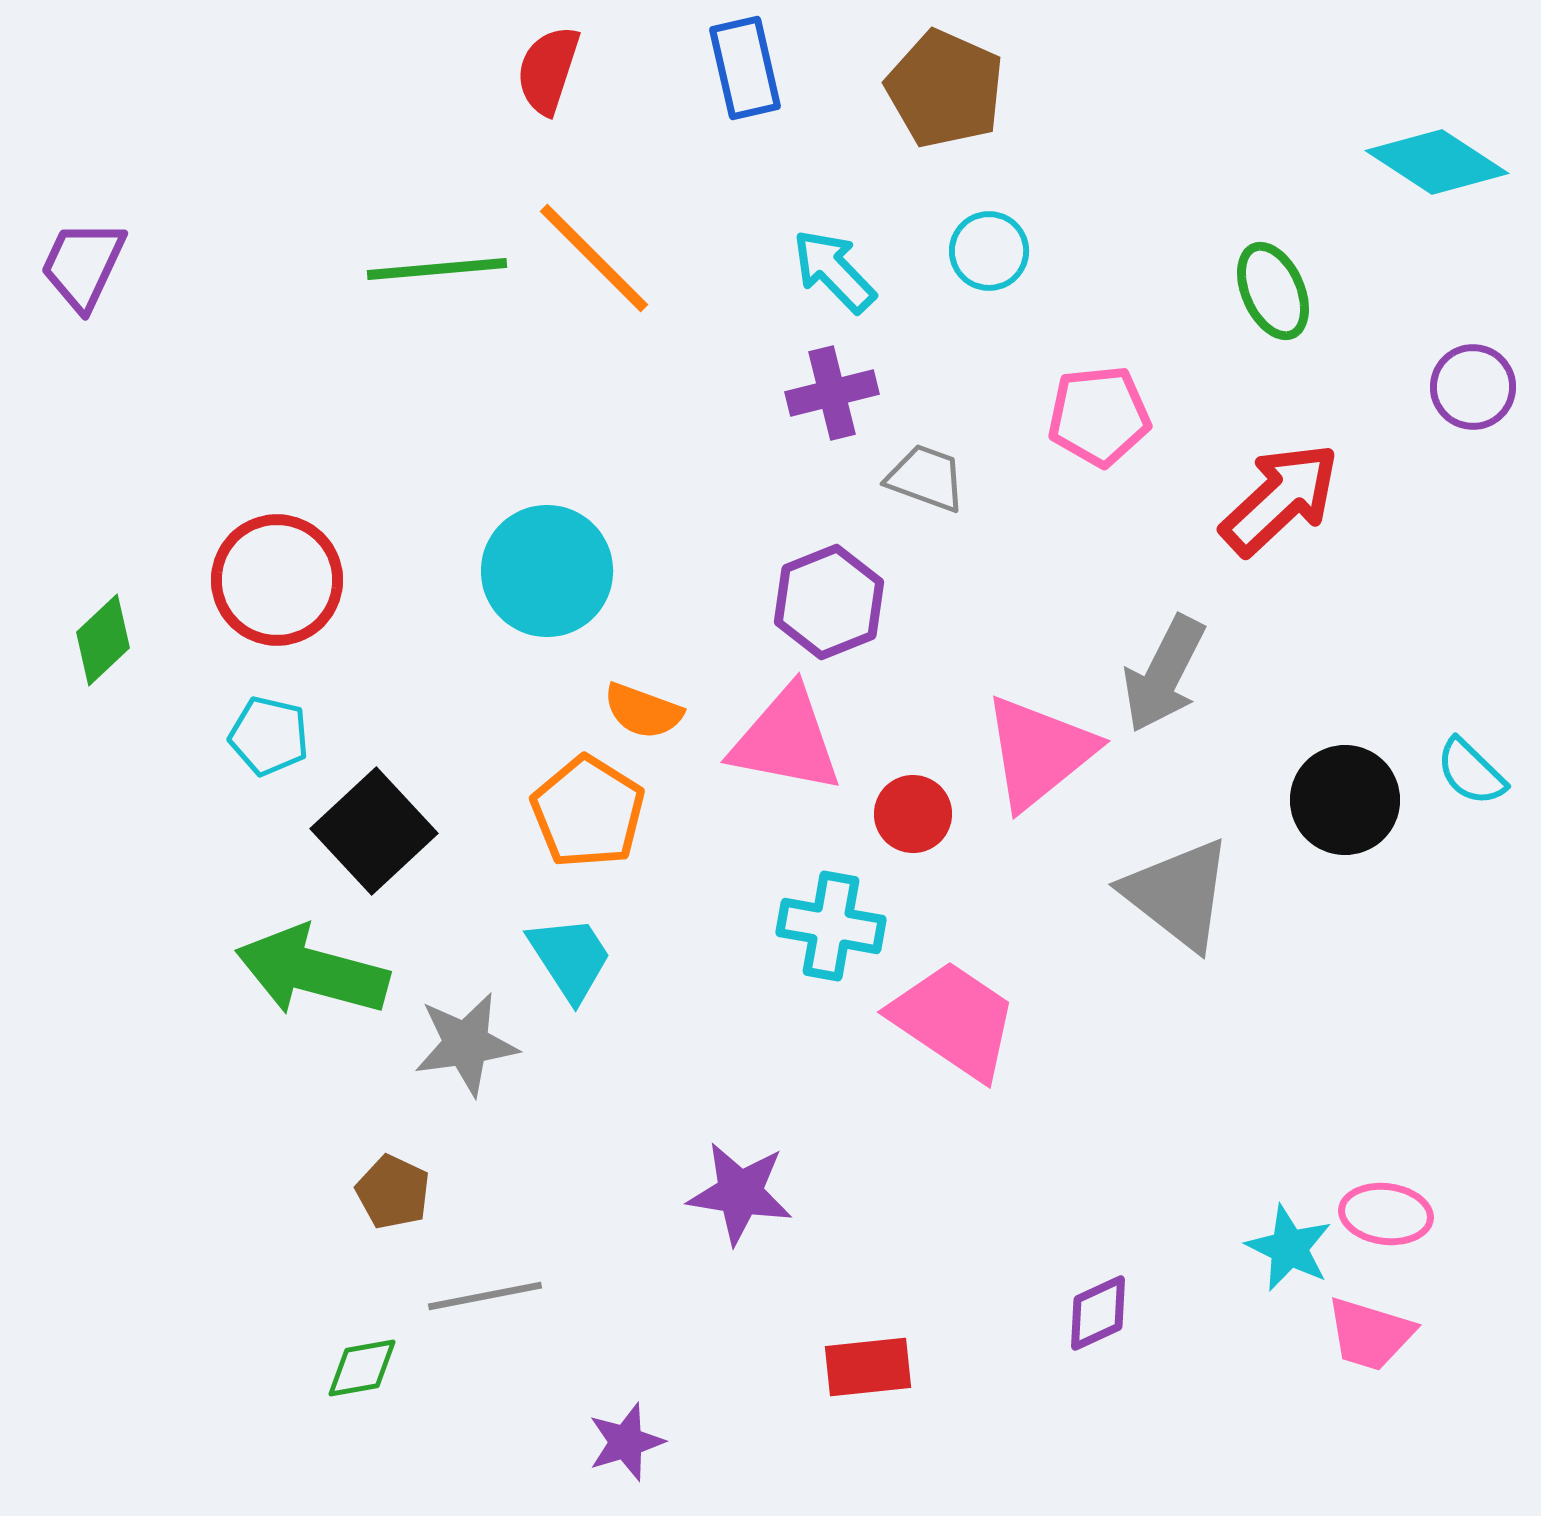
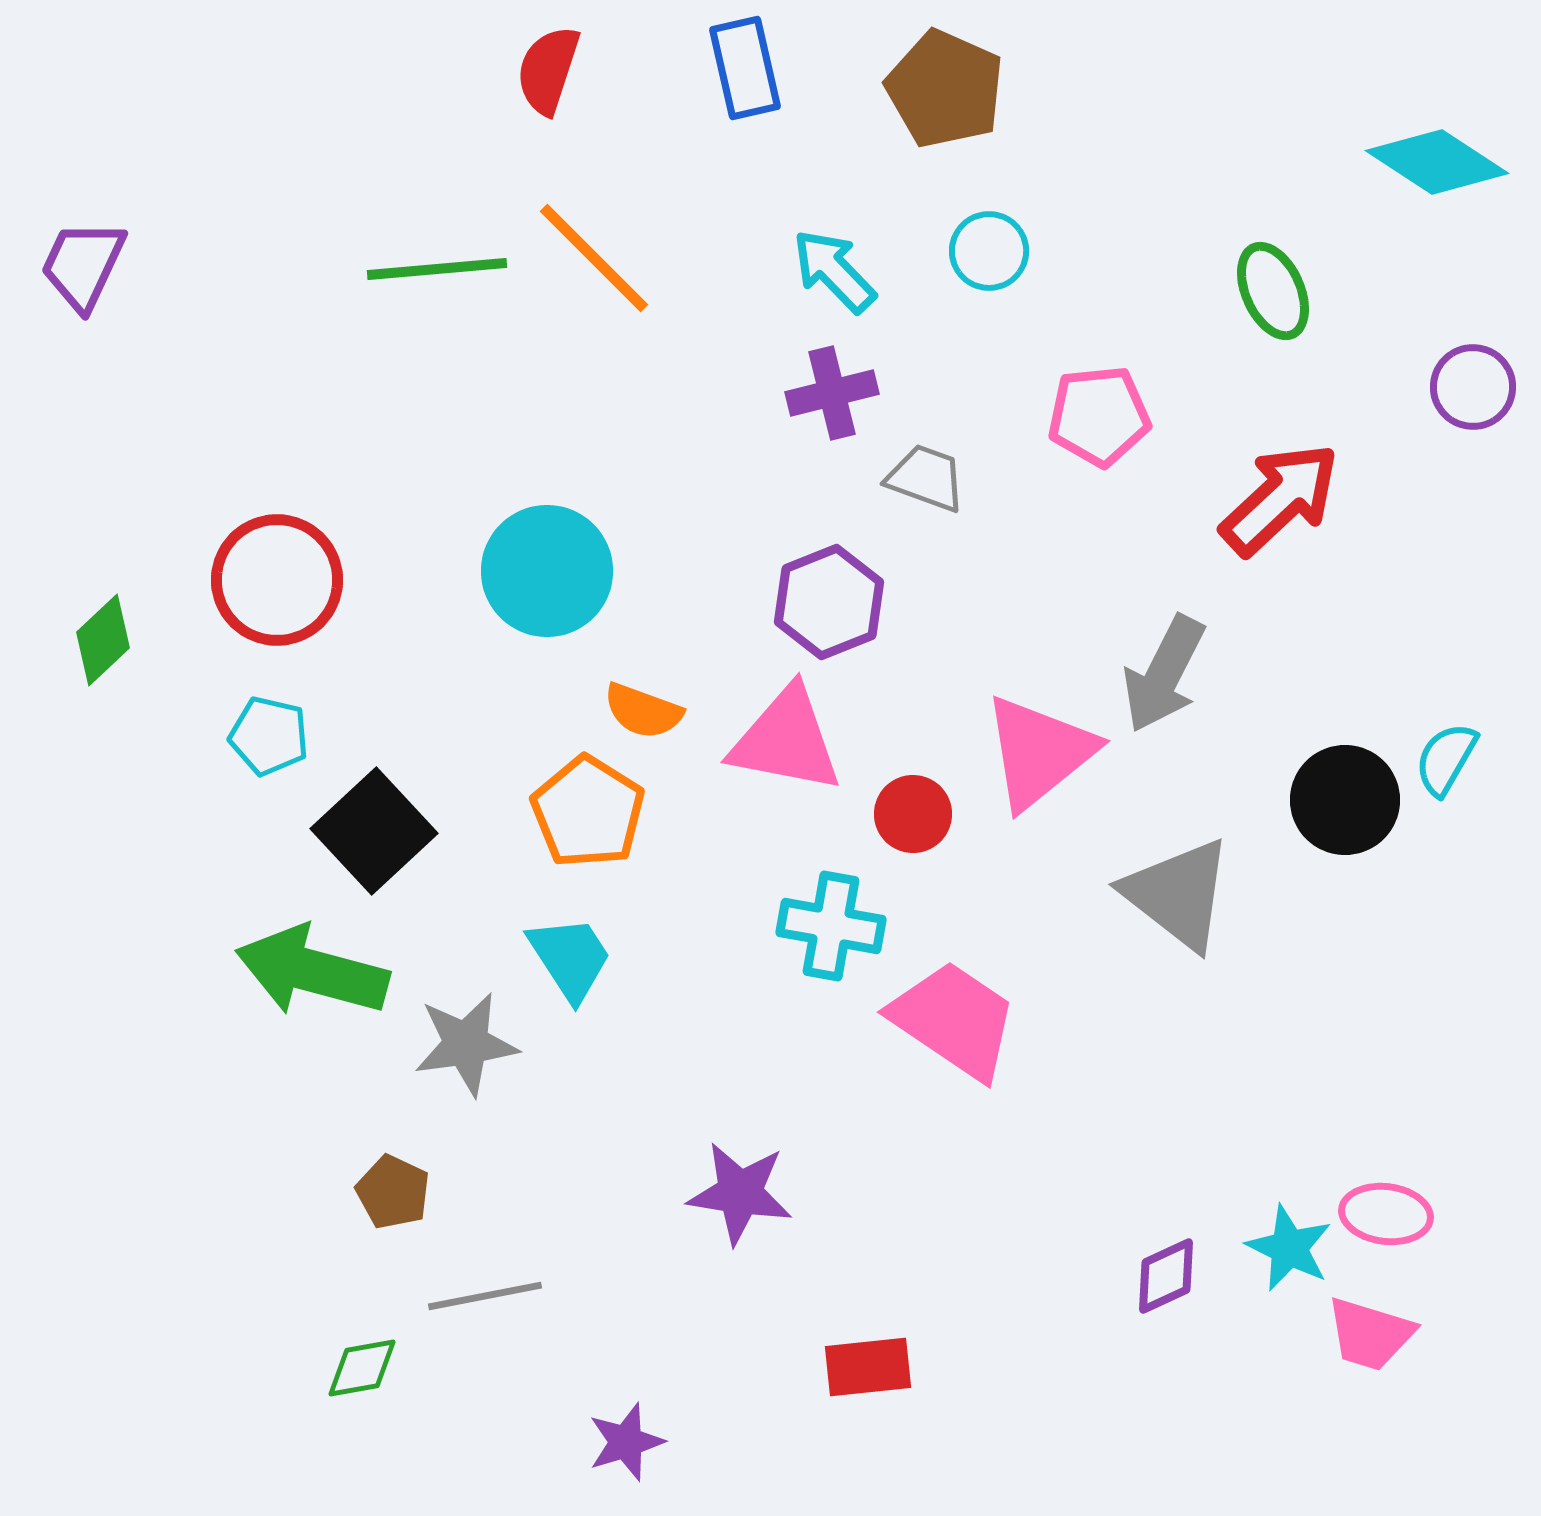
cyan semicircle at (1471, 772): moved 25 px left, 13 px up; rotated 76 degrees clockwise
purple diamond at (1098, 1313): moved 68 px right, 37 px up
